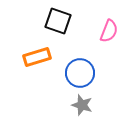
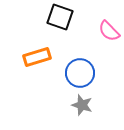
black square: moved 2 px right, 4 px up
pink semicircle: rotated 115 degrees clockwise
